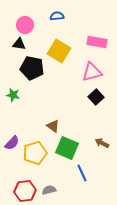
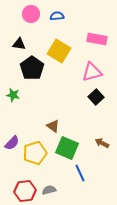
pink circle: moved 6 px right, 11 px up
pink rectangle: moved 3 px up
black pentagon: rotated 25 degrees clockwise
blue line: moved 2 px left
